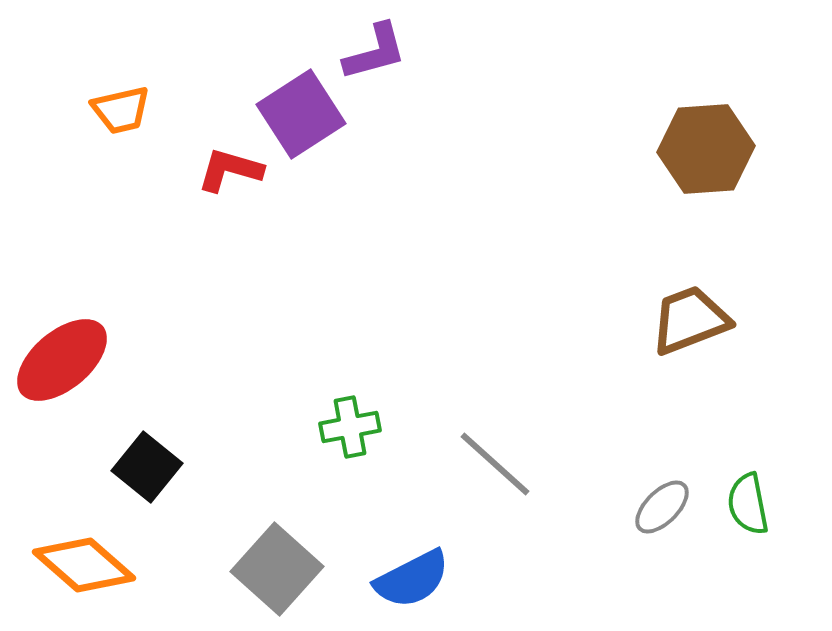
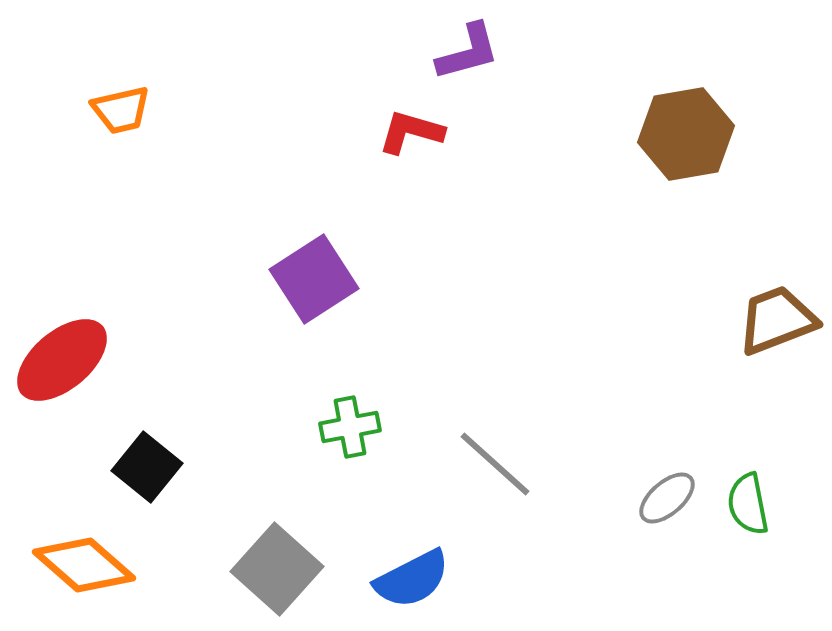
purple L-shape: moved 93 px right
purple square: moved 13 px right, 165 px down
brown hexagon: moved 20 px left, 15 px up; rotated 6 degrees counterclockwise
red L-shape: moved 181 px right, 38 px up
brown trapezoid: moved 87 px right
gray ellipse: moved 5 px right, 9 px up; rotated 4 degrees clockwise
